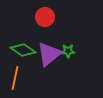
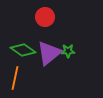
purple triangle: moved 1 px up
